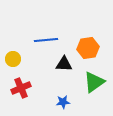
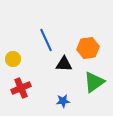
blue line: rotated 70 degrees clockwise
blue star: moved 1 px up
